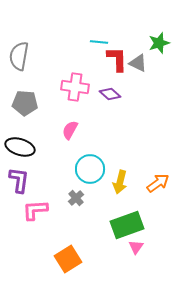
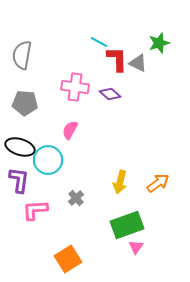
cyan line: rotated 24 degrees clockwise
gray semicircle: moved 3 px right, 1 px up
cyan circle: moved 42 px left, 9 px up
